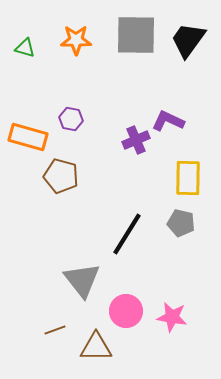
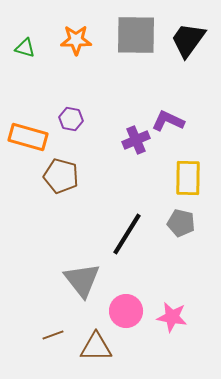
brown line: moved 2 px left, 5 px down
